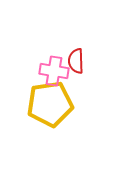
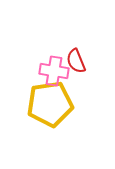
red semicircle: rotated 20 degrees counterclockwise
